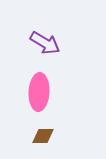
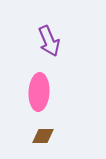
purple arrow: moved 4 px right, 2 px up; rotated 36 degrees clockwise
